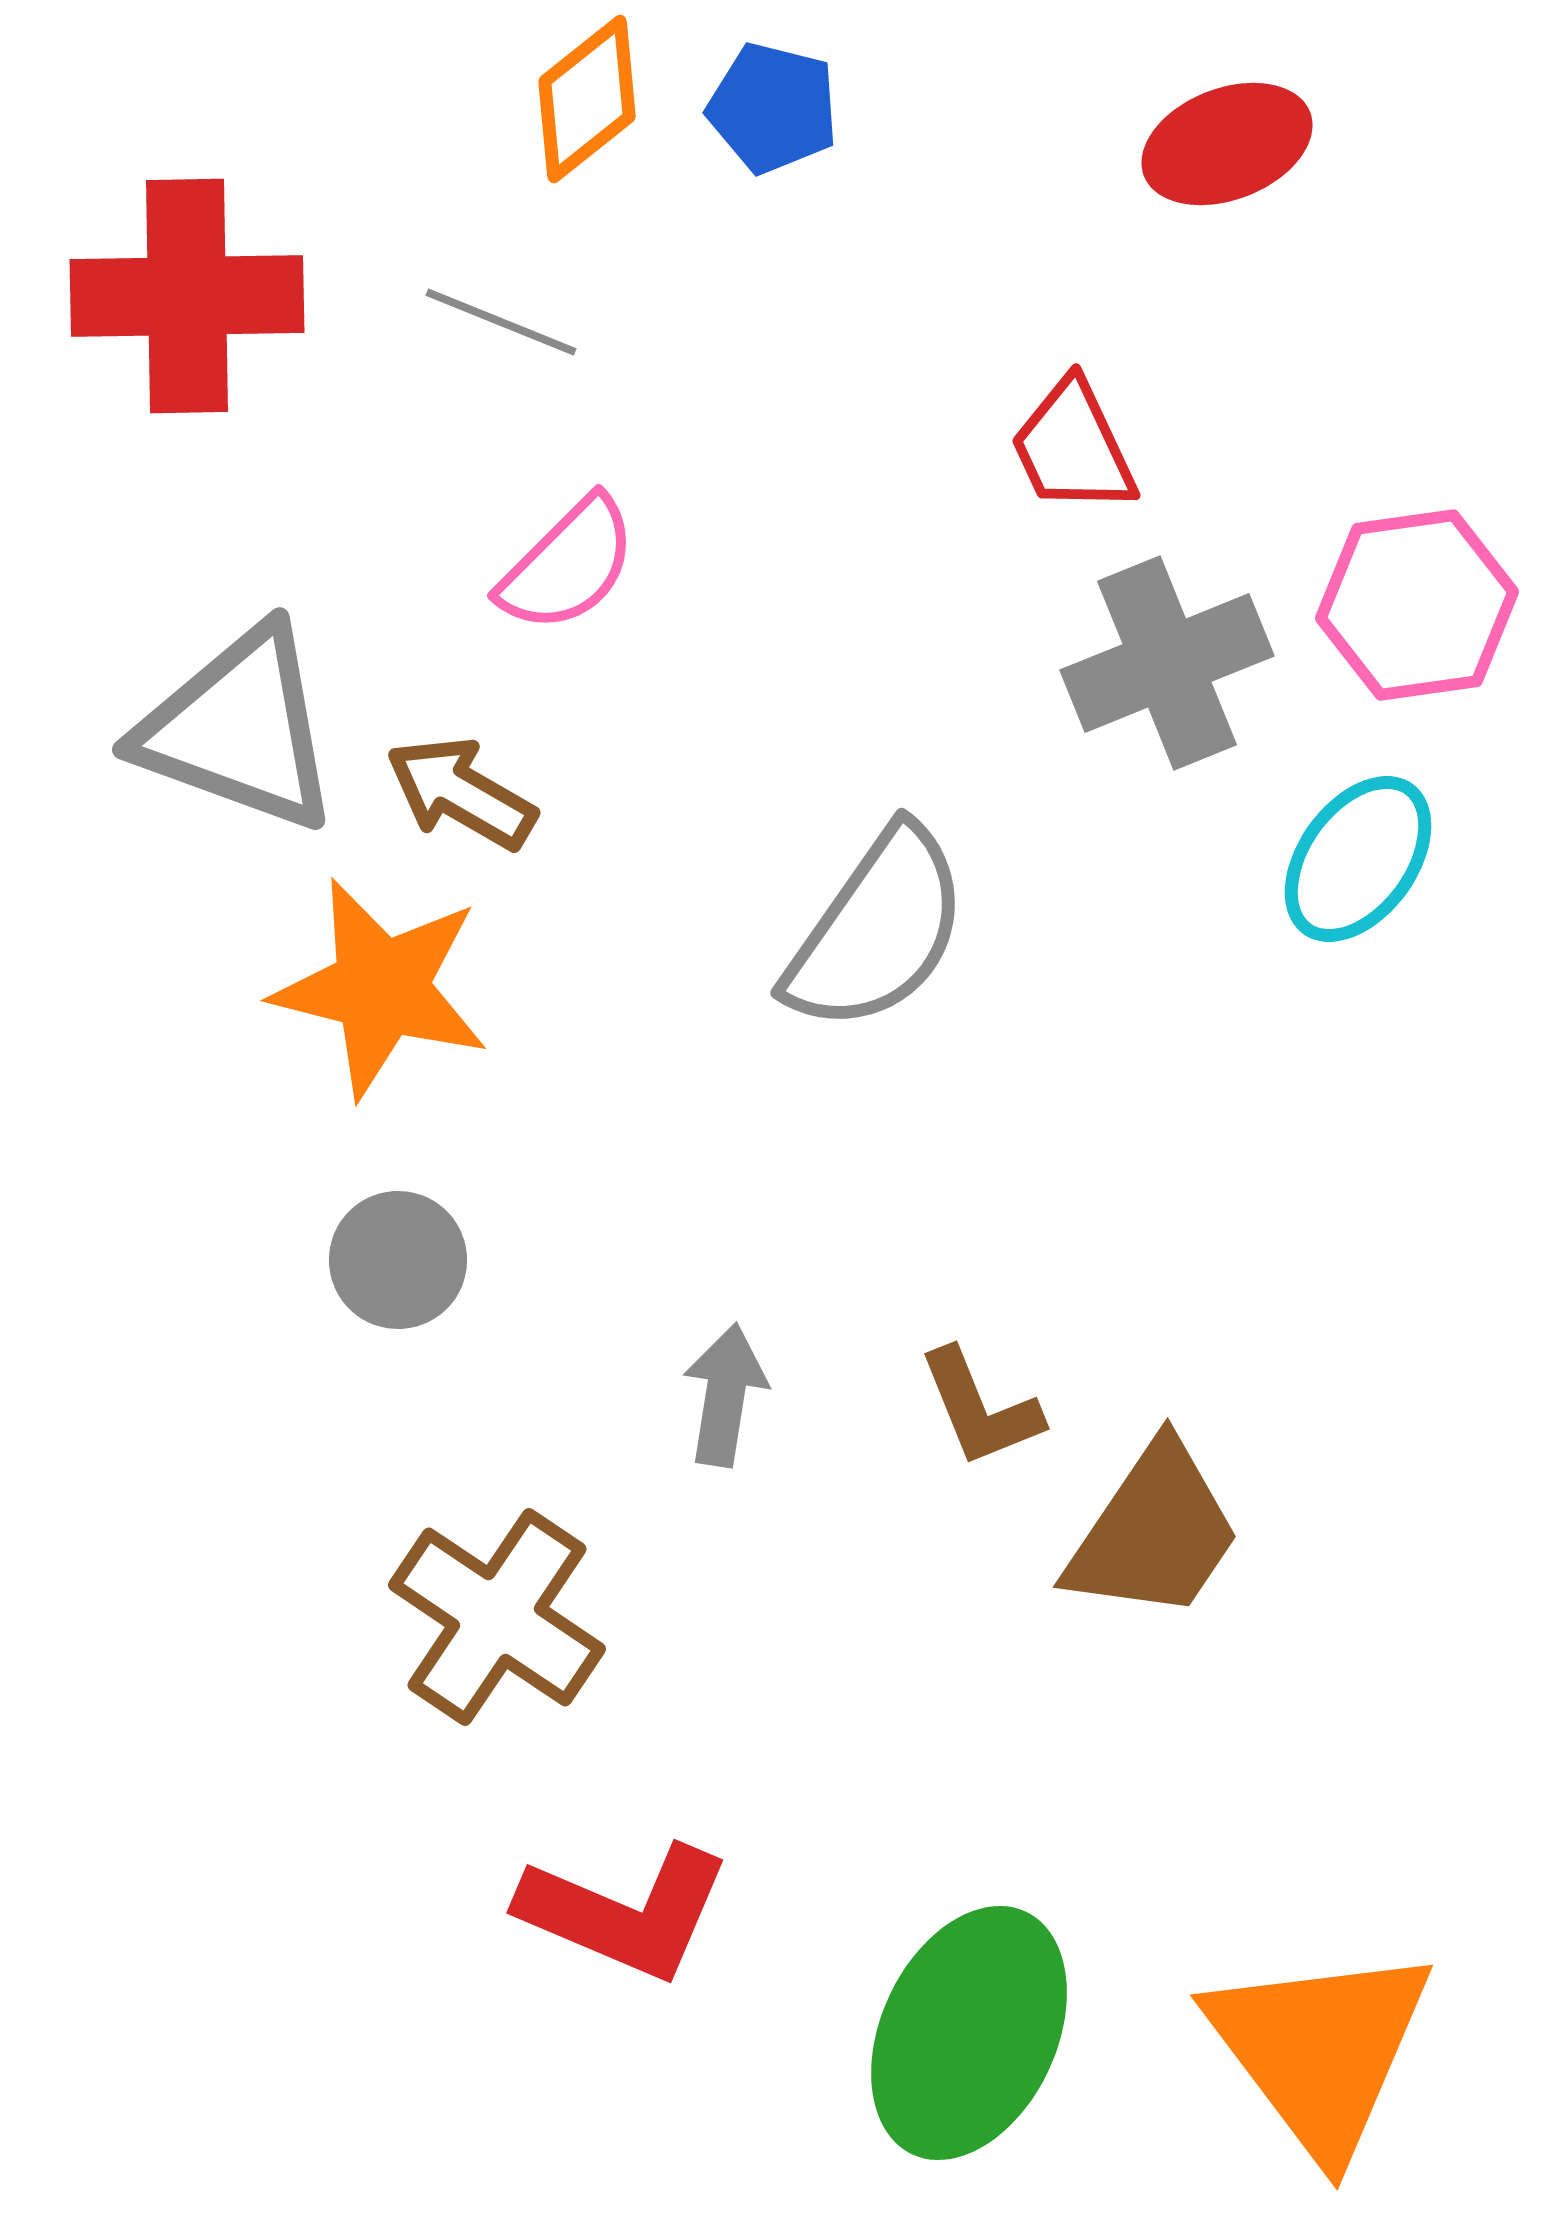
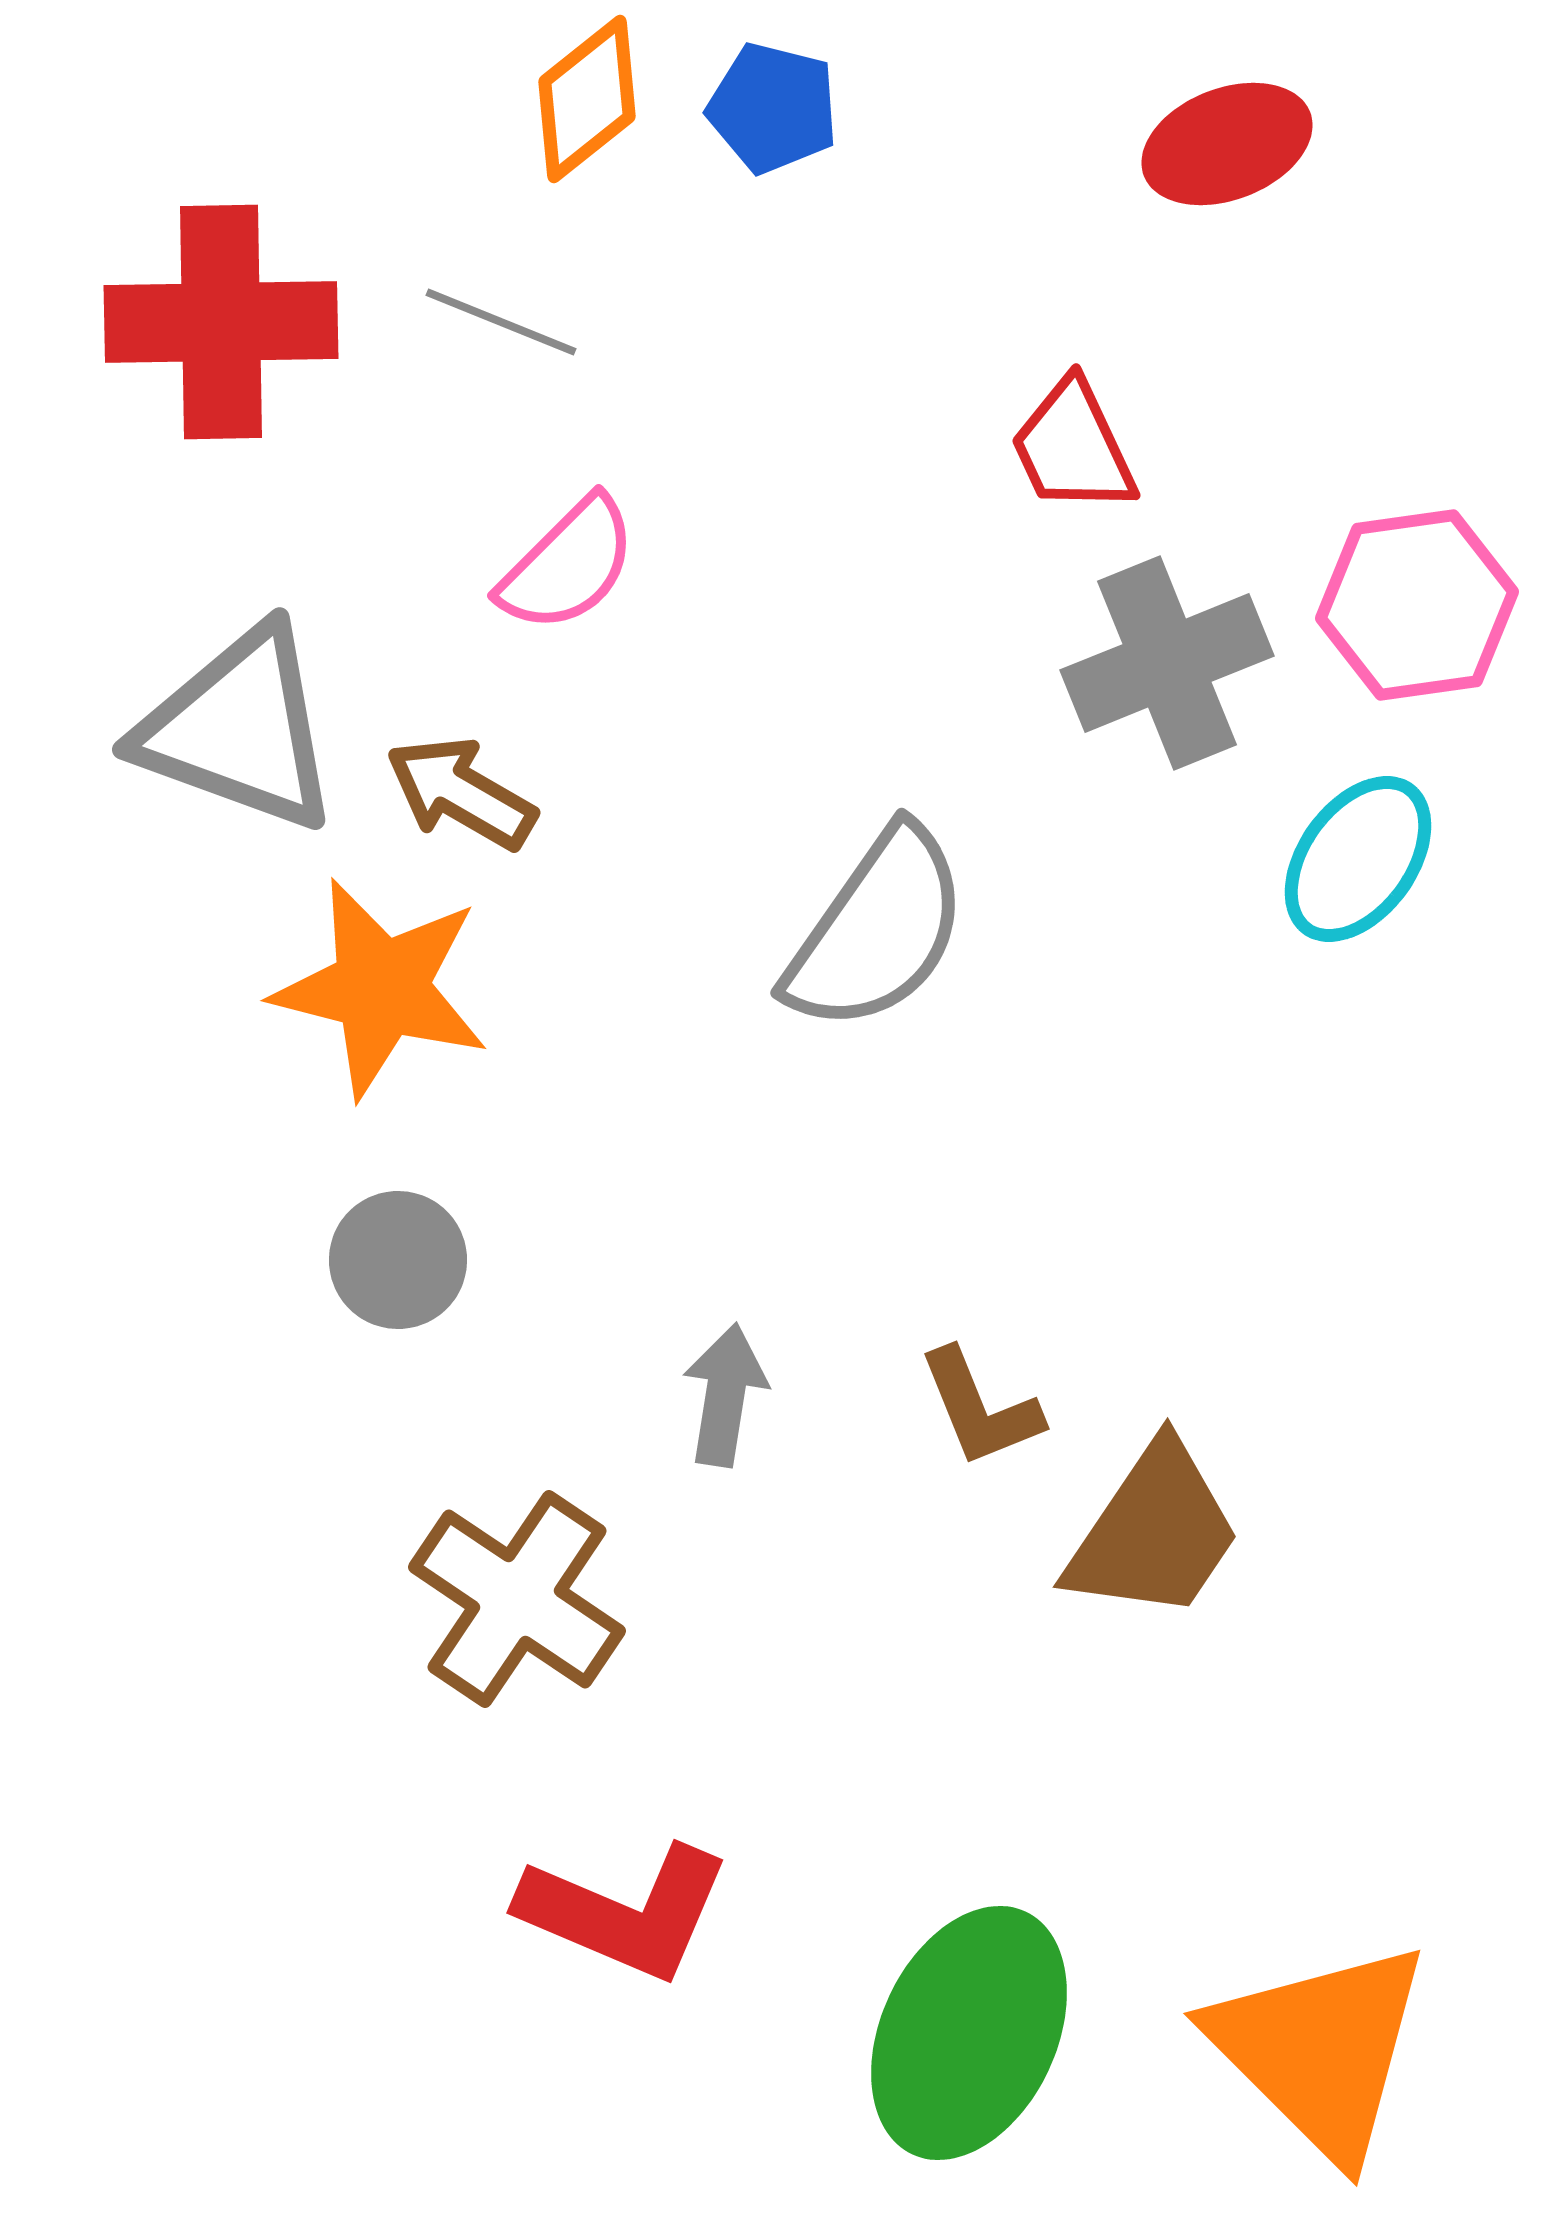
red cross: moved 34 px right, 26 px down
brown cross: moved 20 px right, 18 px up
orange triangle: rotated 8 degrees counterclockwise
